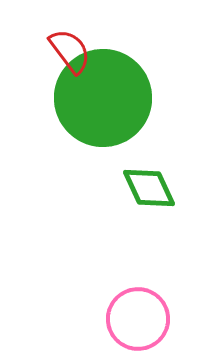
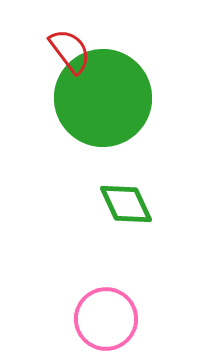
green diamond: moved 23 px left, 16 px down
pink circle: moved 32 px left
